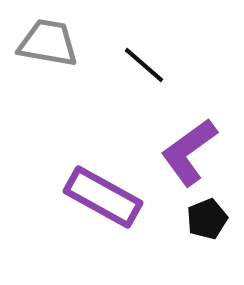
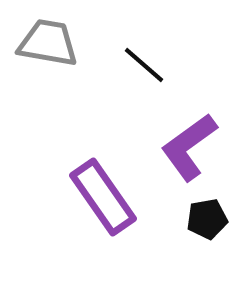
purple L-shape: moved 5 px up
purple rectangle: rotated 26 degrees clockwise
black pentagon: rotated 12 degrees clockwise
